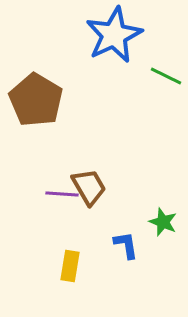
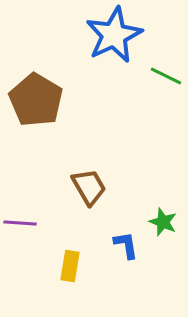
purple line: moved 42 px left, 29 px down
